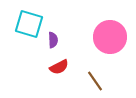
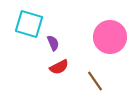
purple semicircle: moved 3 px down; rotated 21 degrees counterclockwise
